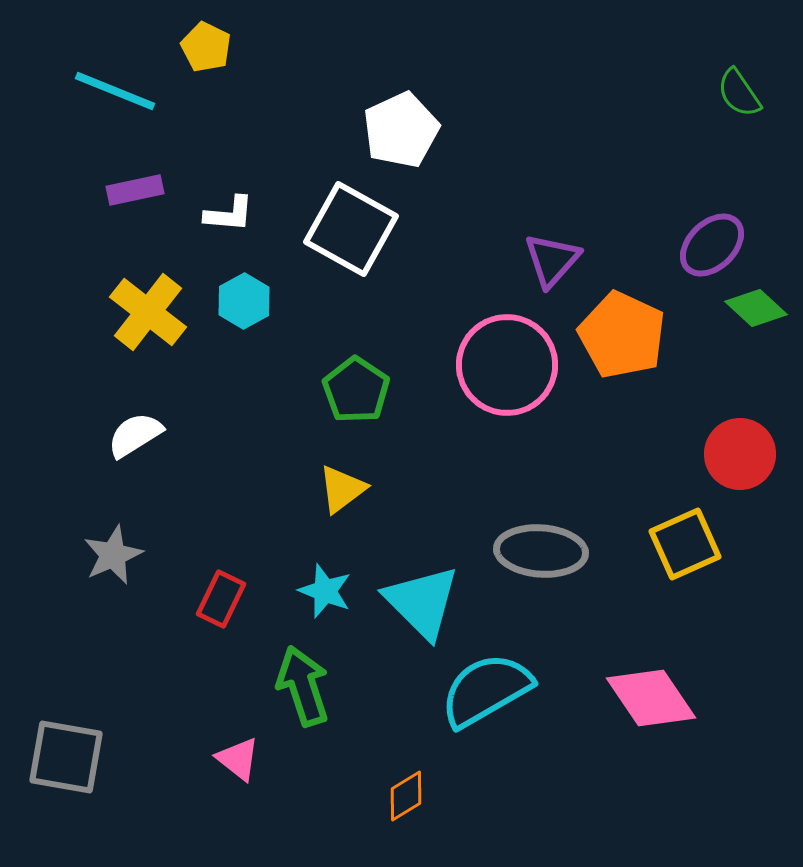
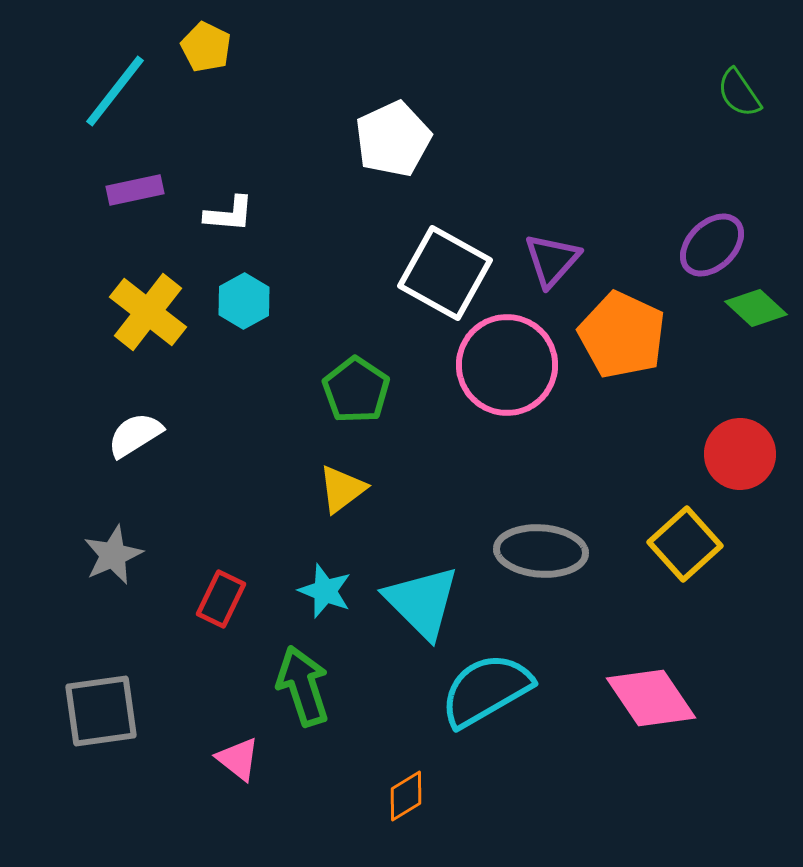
cyan line: rotated 74 degrees counterclockwise
white pentagon: moved 8 px left, 9 px down
white square: moved 94 px right, 44 px down
yellow square: rotated 18 degrees counterclockwise
gray square: moved 35 px right, 46 px up; rotated 18 degrees counterclockwise
